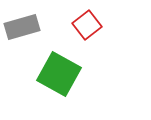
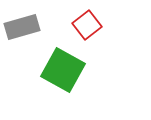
green square: moved 4 px right, 4 px up
